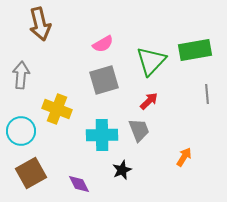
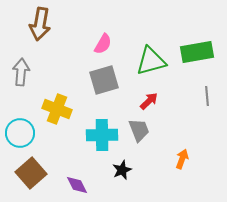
brown arrow: rotated 24 degrees clockwise
pink semicircle: rotated 30 degrees counterclockwise
green rectangle: moved 2 px right, 2 px down
green triangle: rotated 32 degrees clockwise
gray arrow: moved 3 px up
gray line: moved 2 px down
cyan circle: moved 1 px left, 2 px down
orange arrow: moved 2 px left, 2 px down; rotated 12 degrees counterclockwise
brown square: rotated 12 degrees counterclockwise
purple diamond: moved 2 px left, 1 px down
